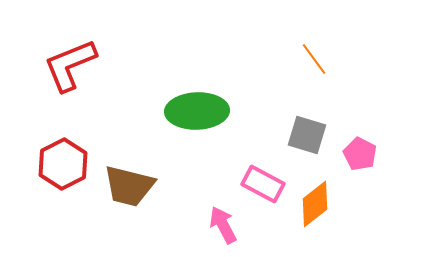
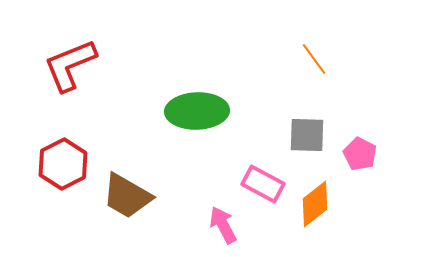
gray square: rotated 15 degrees counterclockwise
brown trapezoid: moved 2 px left, 10 px down; rotated 16 degrees clockwise
